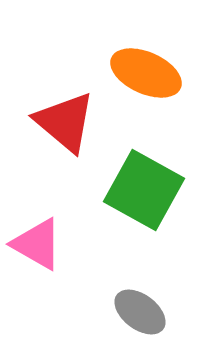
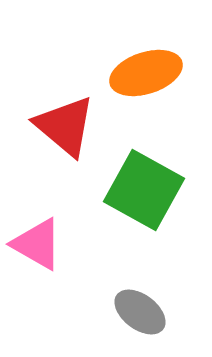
orange ellipse: rotated 42 degrees counterclockwise
red triangle: moved 4 px down
